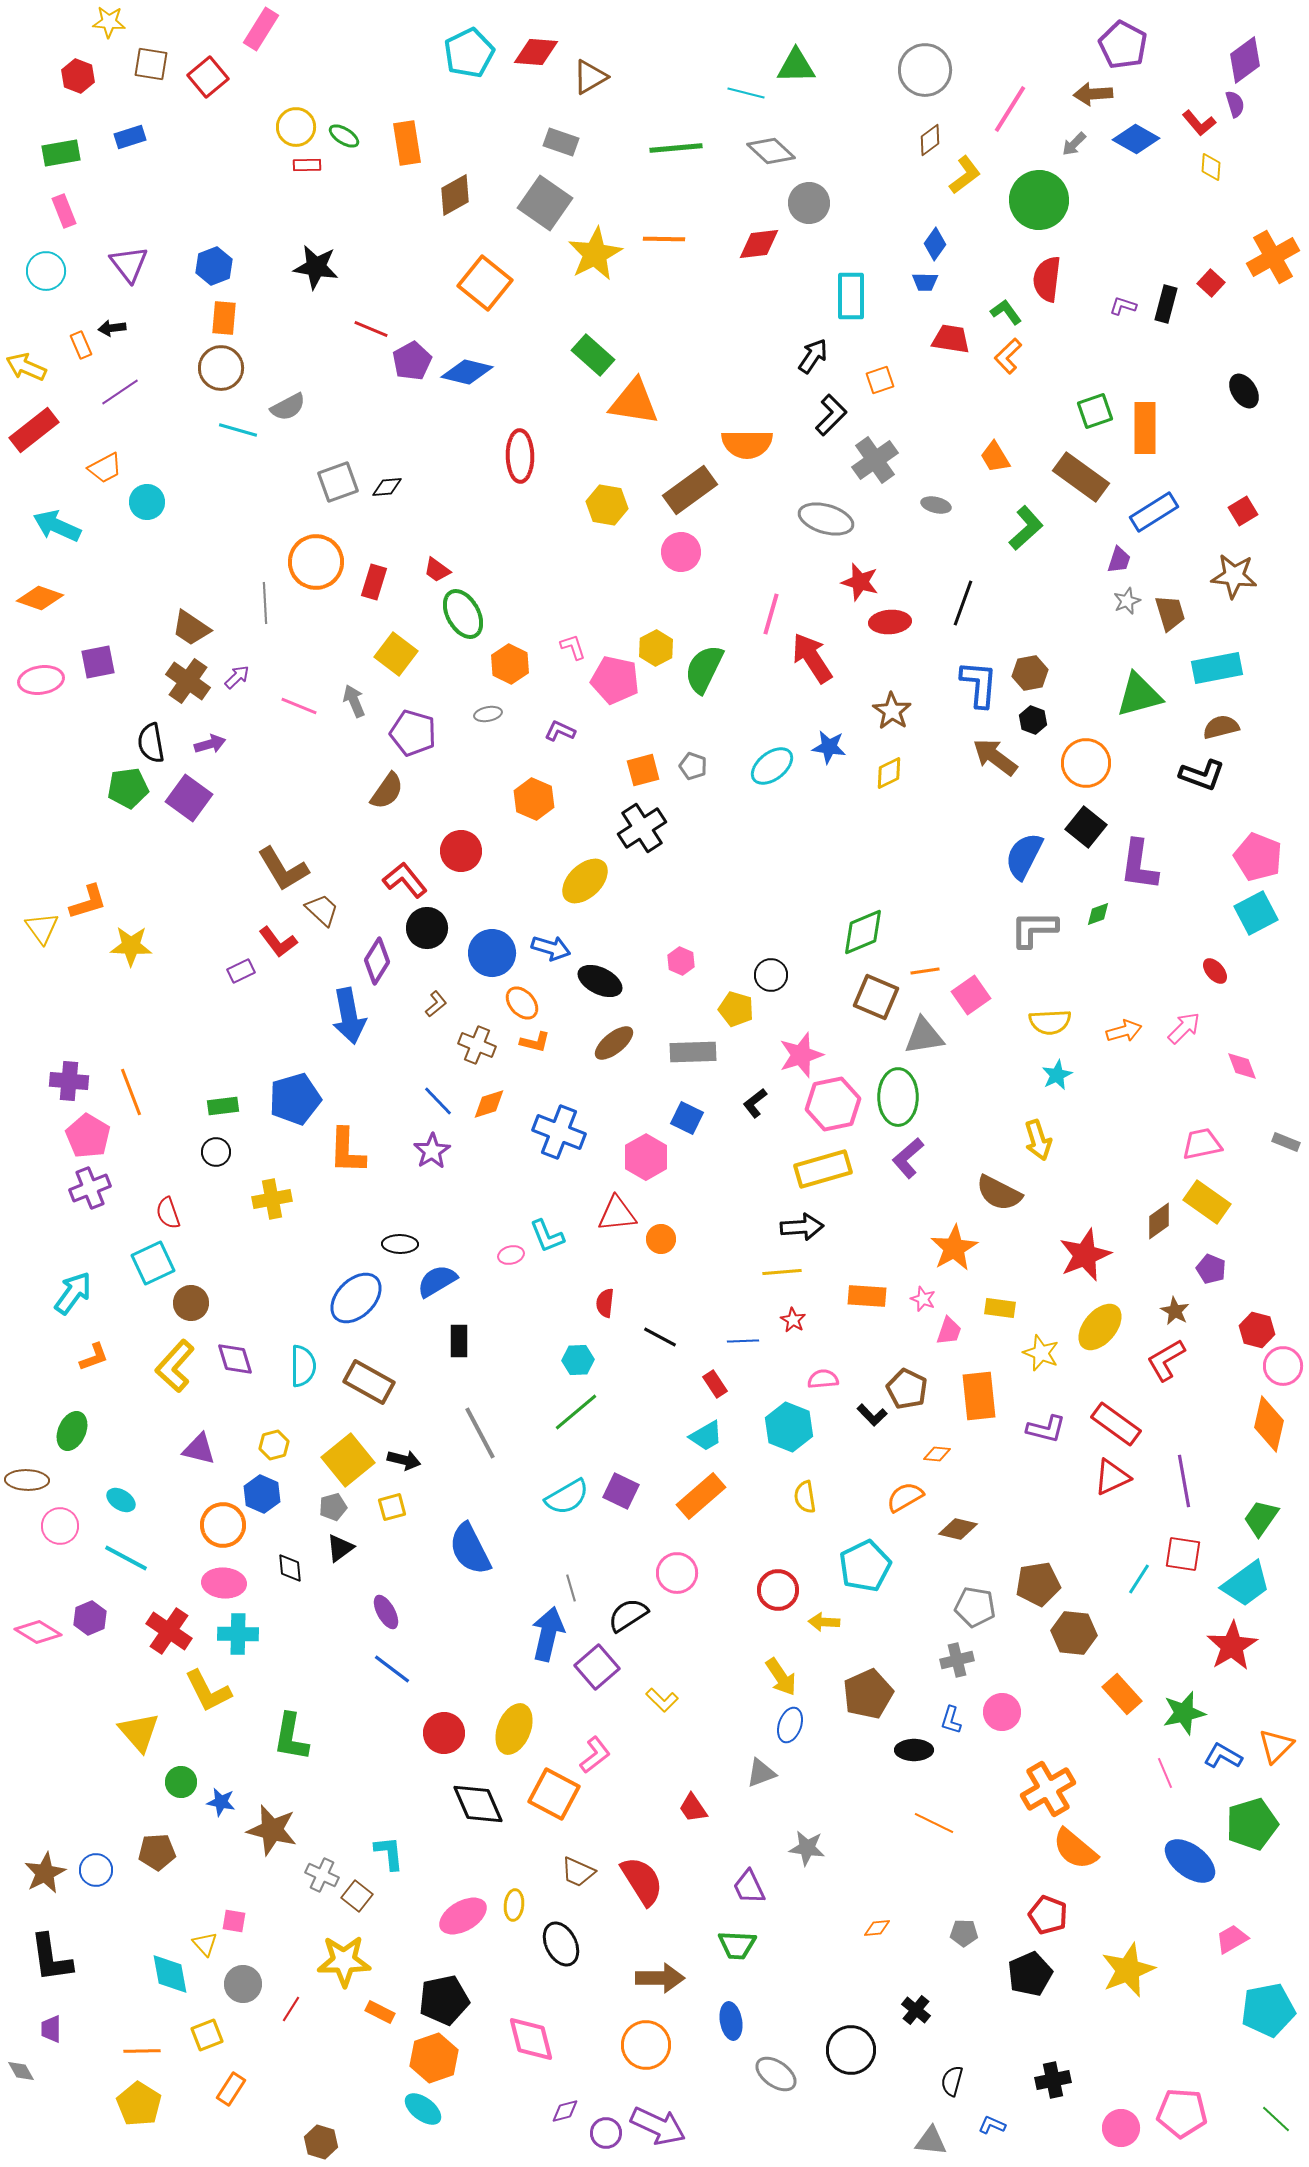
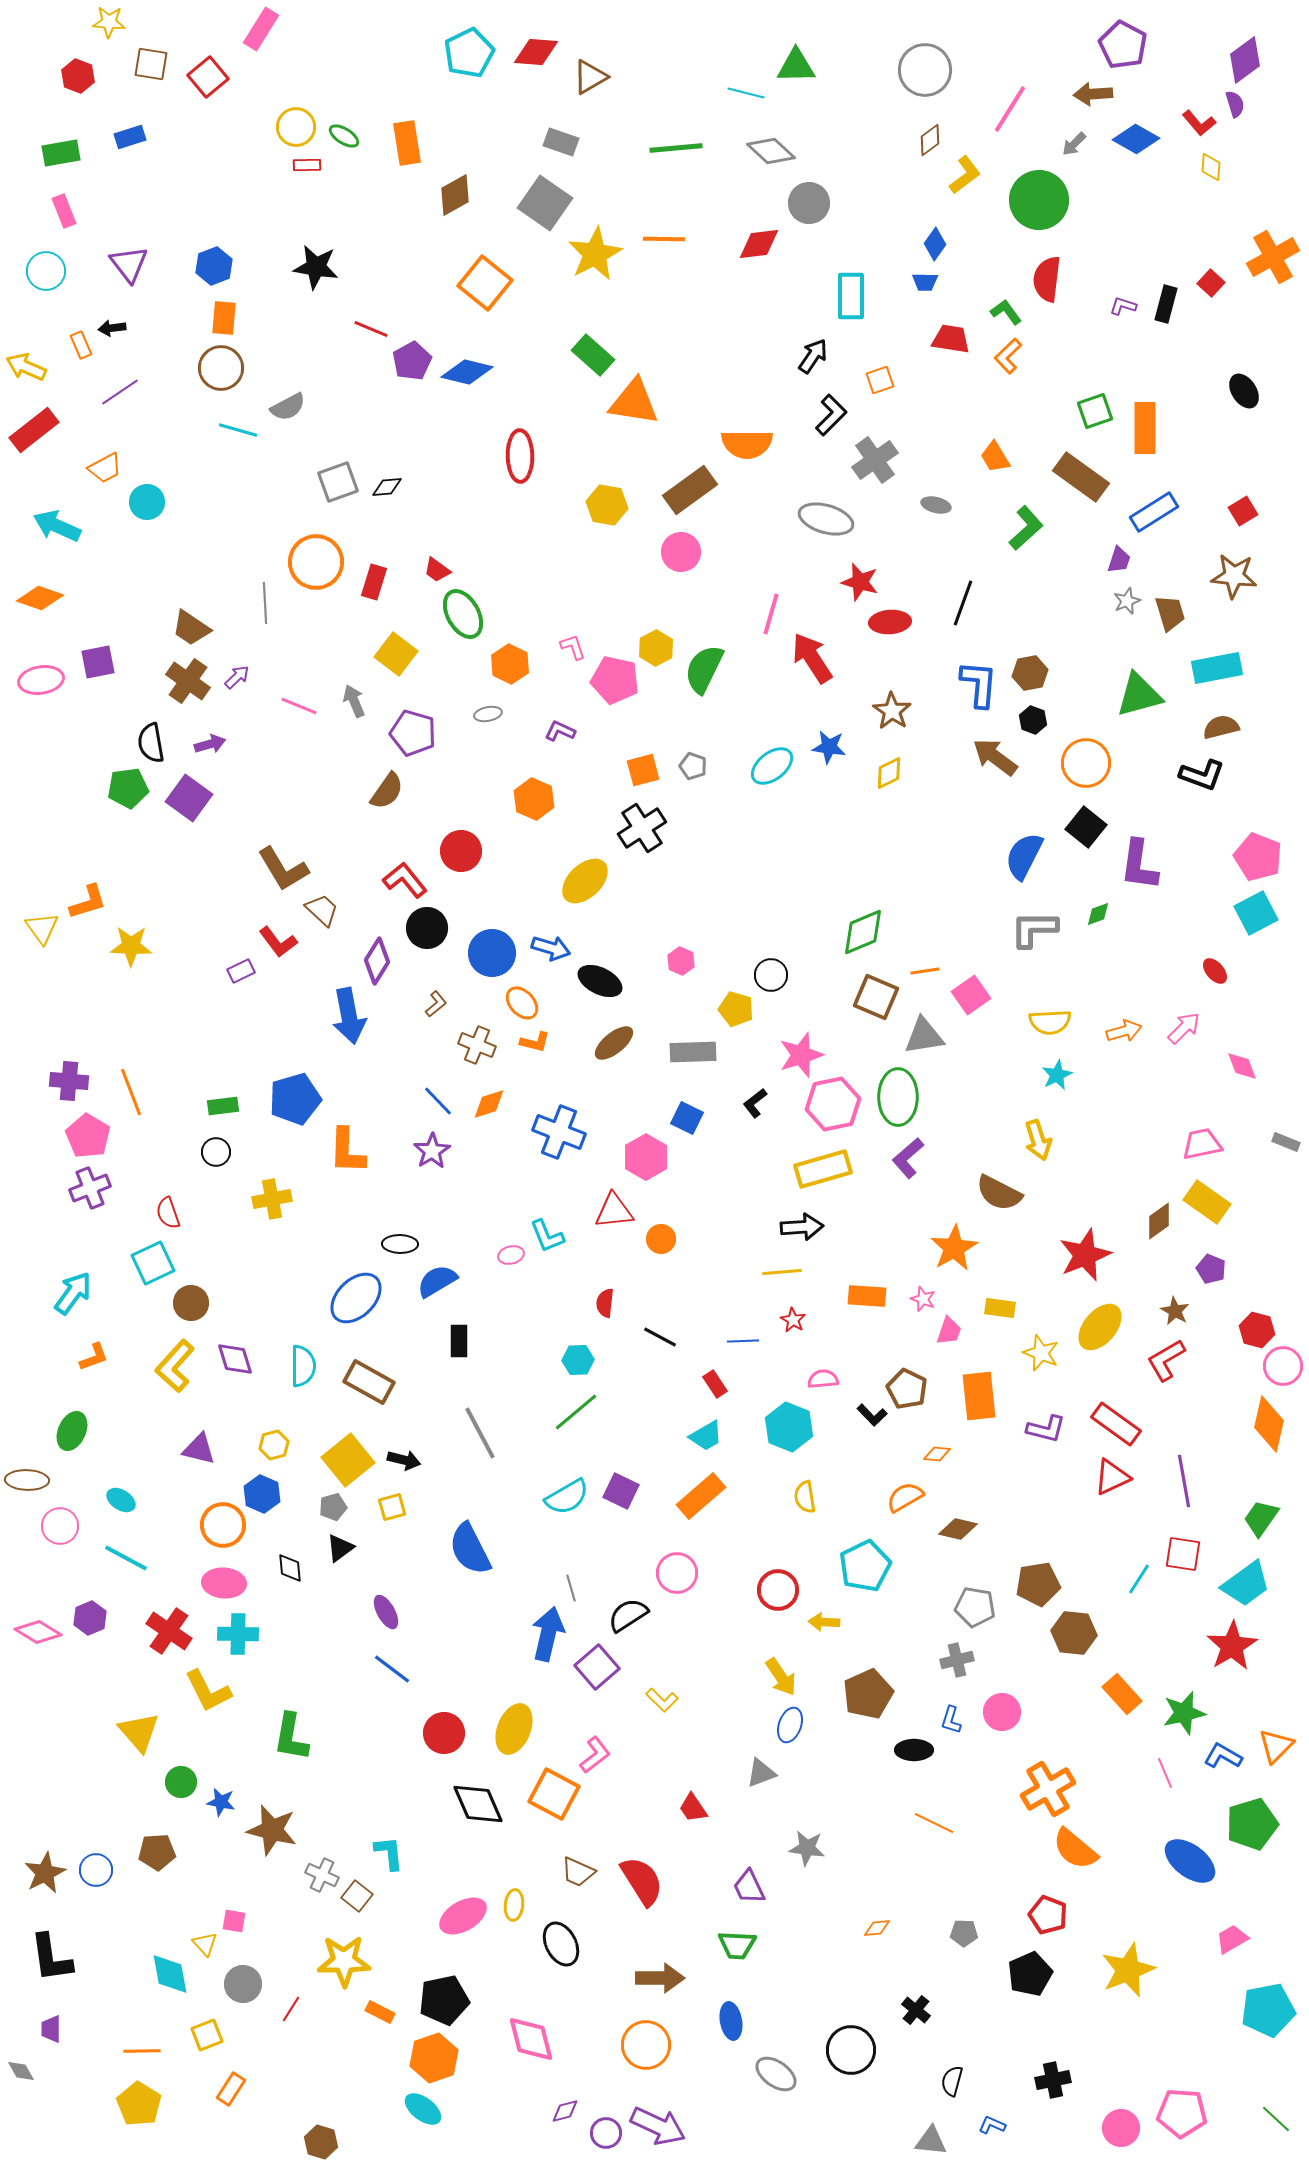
red triangle at (617, 1214): moved 3 px left, 3 px up
